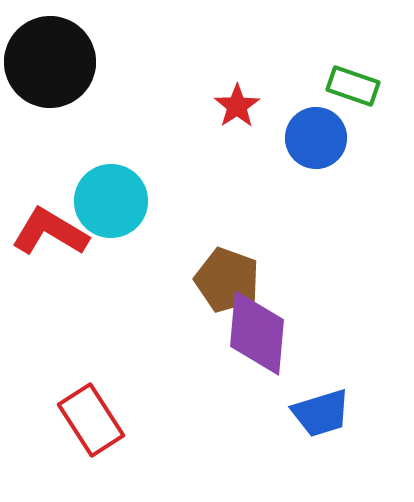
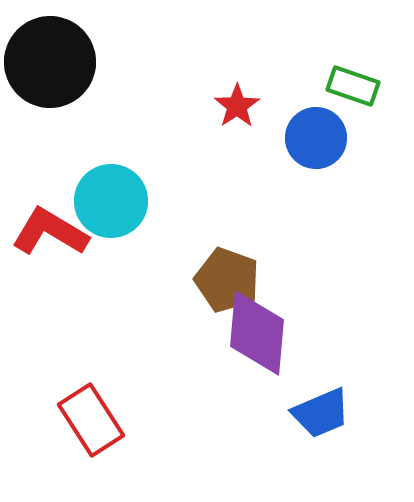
blue trapezoid: rotated 6 degrees counterclockwise
